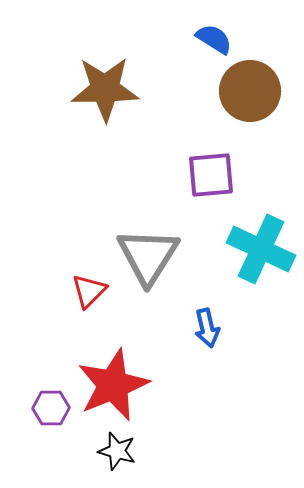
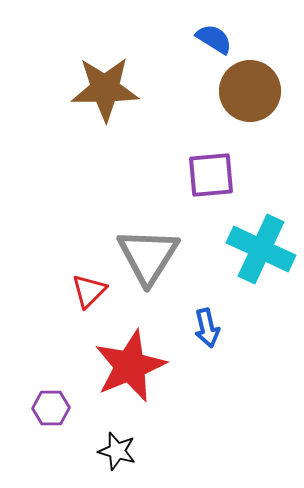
red star: moved 17 px right, 19 px up
